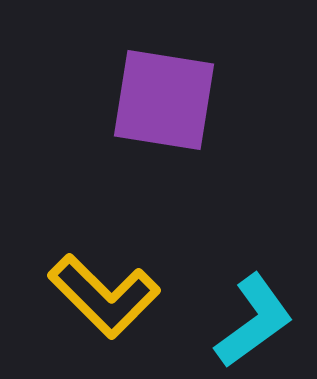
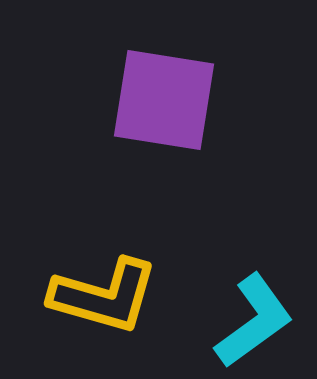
yellow L-shape: rotated 29 degrees counterclockwise
